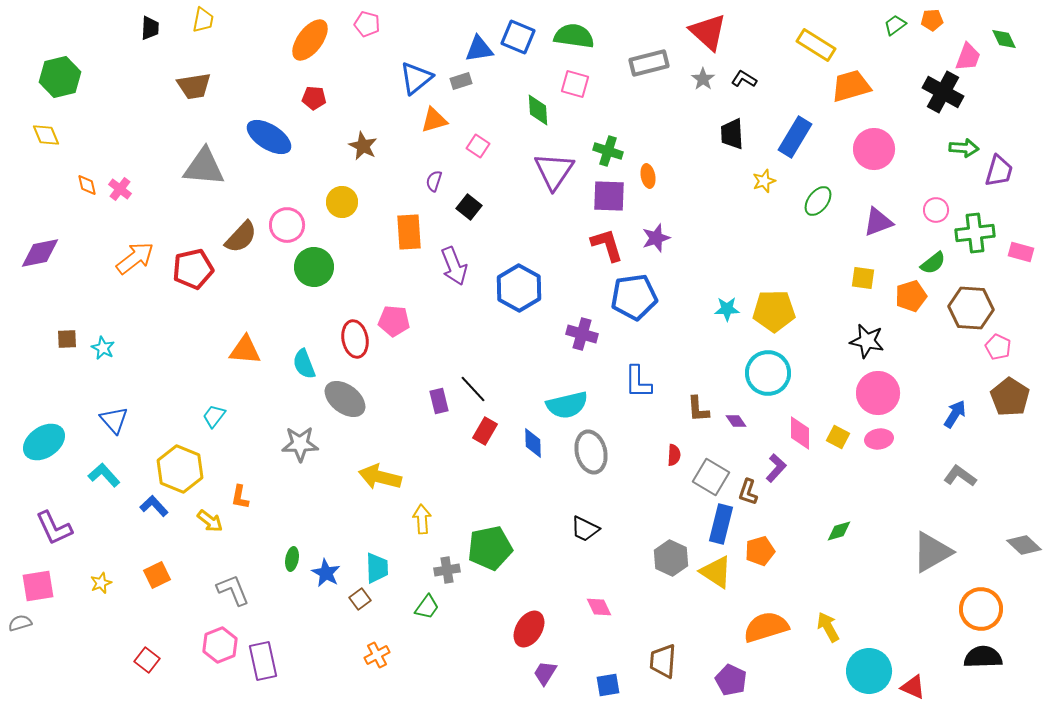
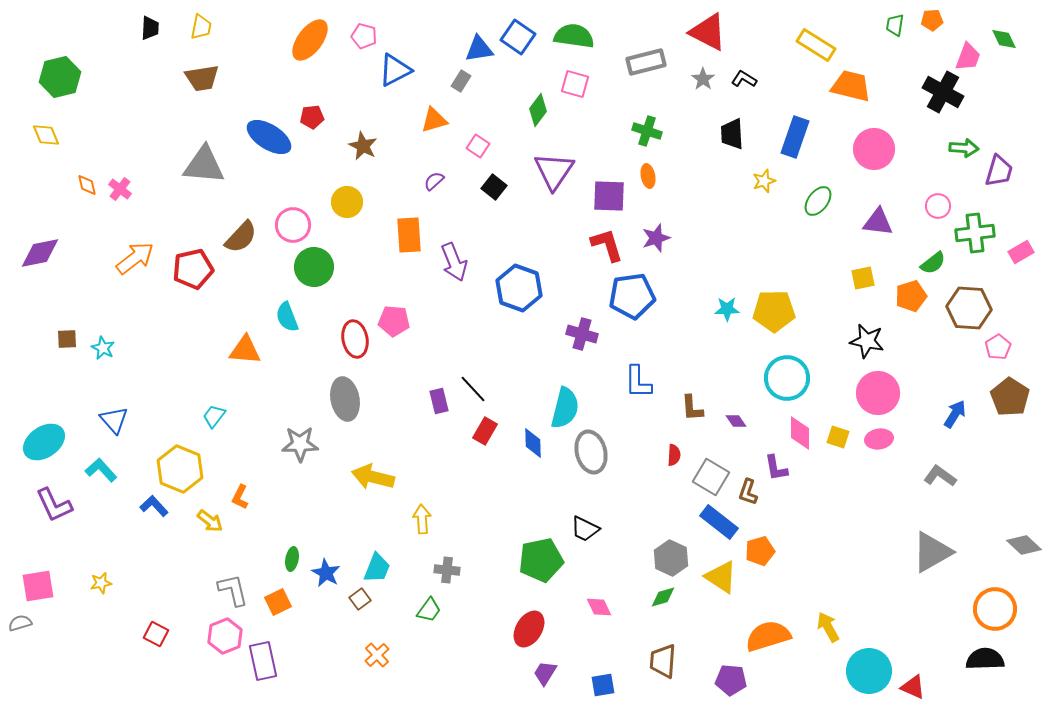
yellow trapezoid at (203, 20): moved 2 px left, 7 px down
pink pentagon at (367, 24): moved 3 px left, 12 px down
green trapezoid at (895, 25): rotated 45 degrees counterclockwise
red triangle at (708, 32): rotated 15 degrees counterclockwise
blue square at (518, 37): rotated 12 degrees clockwise
gray rectangle at (649, 63): moved 3 px left, 1 px up
blue triangle at (416, 78): moved 21 px left, 8 px up; rotated 12 degrees clockwise
gray rectangle at (461, 81): rotated 40 degrees counterclockwise
brown trapezoid at (194, 86): moved 8 px right, 8 px up
orange trapezoid at (851, 86): rotated 30 degrees clockwise
red pentagon at (314, 98): moved 2 px left, 19 px down; rotated 10 degrees counterclockwise
green diamond at (538, 110): rotated 40 degrees clockwise
blue rectangle at (795, 137): rotated 12 degrees counterclockwise
green cross at (608, 151): moved 39 px right, 20 px up
gray triangle at (204, 167): moved 2 px up
purple semicircle at (434, 181): rotated 30 degrees clockwise
yellow circle at (342, 202): moved 5 px right
black square at (469, 207): moved 25 px right, 20 px up
pink circle at (936, 210): moved 2 px right, 4 px up
purple triangle at (878, 222): rotated 28 degrees clockwise
pink circle at (287, 225): moved 6 px right
orange rectangle at (409, 232): moved 3 px down
pink rectangle at (1021, 252): rotated 45 degrees counterclockwise
purple arrow at (454, 266): moved 4 px up
yellow square at (863, 278): rotated 20 degrees counterclockwise
blue hexagon at (519, 288): rotated 9 degrees counterclockwise
blue pentagon at (634, 297): moved 2 px left, 1 px up
brown hexagon at (971, 308): moved 2 px left
pink pentagon at (998, 347): rotated 15 degrees clockwise
cyan semicircle at (304, 364): moved 17 px left, 47 px up
cyan circle at (768, 373): moved 19 px right, 5 px down
gray ellipse at (345, 399): rotated 42 degrees clockwise
cyan semicircle at (567, 405): moved 2 px left, 3 px down; rotated 63 degrees counterclockwise
brown L-shape at (698, 409): moved 6 px left, 1 px up
yellow square at (838, 437): rotated 10 degrees counterclockwise
purple L-shape at (776, 468): rotated 128 degrees clockwise
cyan L-shape at (104, 475): moved 3 px left, 5 px up
gray L-shape at (960, 476): moved 20 px left
yellow arrow at (380, 477): moved 7 px left
orange L-shape at (240, 497): rotated 15 degrees clockwise
blue rectangle at (721, 524): moved 2 px left, 2 px up; rotated 66 degrees counterclockwise
purple L-shape at (54, 528): moved 23 px up
green diamond at (839, 531): moved 176 px left, 66 px down
green pentagon at (490, 548): moved 51 px right, 12 px down
cyan trapezoid at (377, 568): rotated 24 degrees clockwise
gray cross at (447, 570): rotated 15 degrees clockwise
yellow triangle at (716, 572): moved 5 px right, 5 px down
orange square at (157, 575): moved 121 px right, 27 px down
yellow star at (101, 583): rotated 10 degrees clockwise
gray L-shape at (233, 590): rotated 9 degrees clockwise
green trapezoid at (427, 607): moved 2 px right, 3 px down
orange circle at (981, 609): moved 14 px right
orange semicircle at (766, 627): moved 2 px right, 9 px down
pink hexagon at (220, 645): moved 5 px right, 9 px up
orange cross at (377, 655): rotated 15 degrees counterclockwise
black semicircle at (983, 657): moved 2 px right, 2 px down
red square at (147, 660): moved 9 px right, 26 px up; rotated 10 degrees counterclockwise
purple pentagon at (731, 680): rotated 20 degrees counterclockwise
blue square at (608, 685): moved 5 px left
